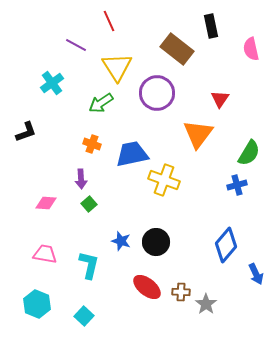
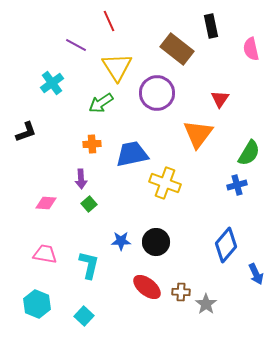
orange cross: rotated 24 degrees counterclockwise
yellow cross: moved 1 px right, 3 px down
blue star: rotated 18 degrees counterclockwise
